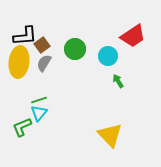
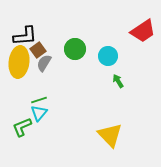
red trapezoid: moved 10 px right, 5 px up
brown square: moved 4 px left, 5 px down
